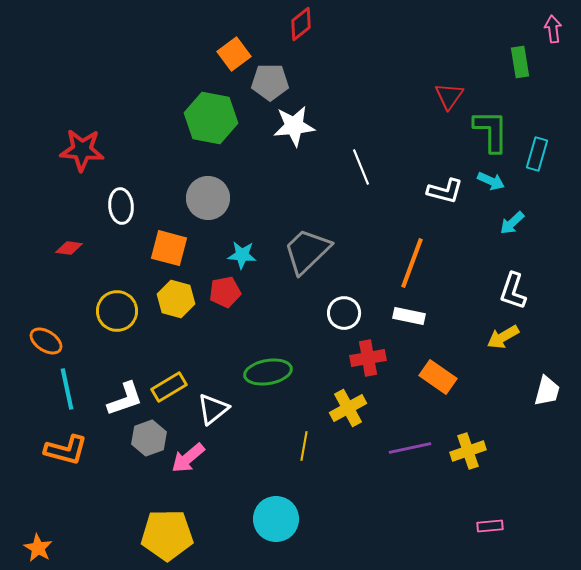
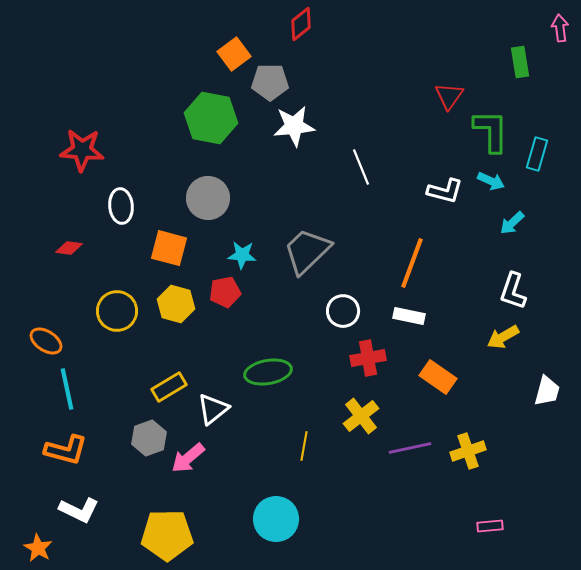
pink arrow at (553, 29): moved 7 px right, 1 px up
yellow hexagon at (176, 299): moved 5 px down
white circle at (344, 313): moved 1 px left, 2 px up
white L-shape at (125, 399): moved 46 px left, 111 px down; rotated 45 degrees clockwise
yellow cross at (348, 408): moved 13 px right, 8 px down; rotated 9 degrees counterclockwise
